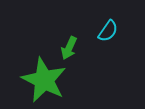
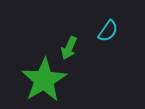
green star: rotated 15 degrees clockwise
